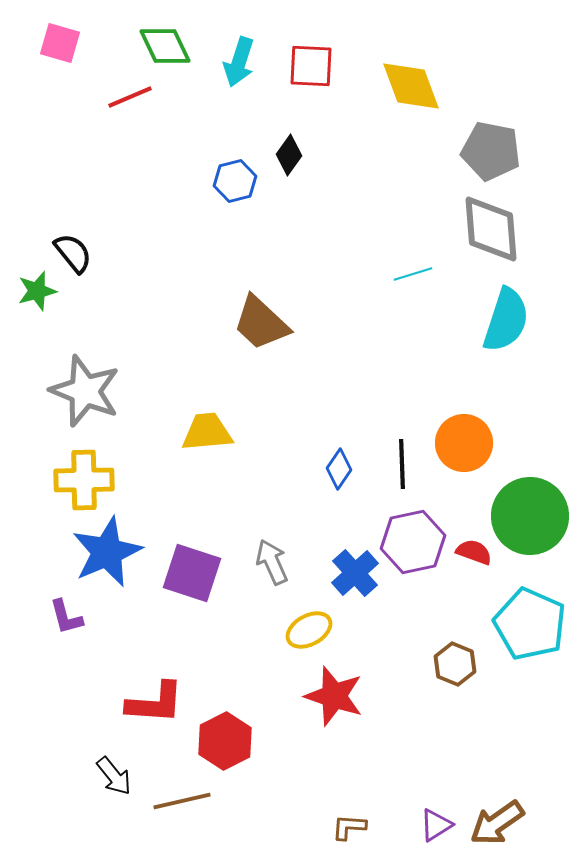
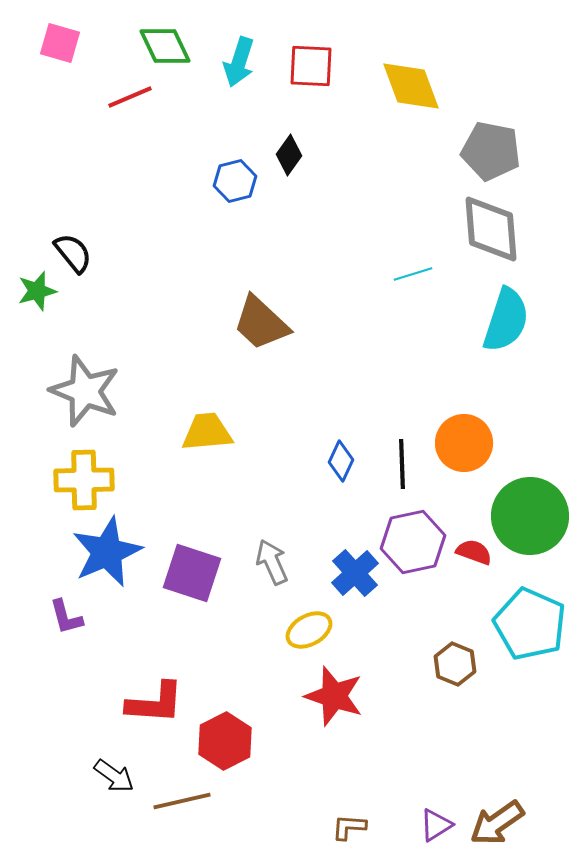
blue diamond: moved 2 px right, 8 px up; rotated 9 degrees counterclockwise
black arrow: rotated 15 degrees counterclockwise
